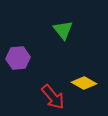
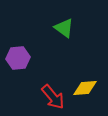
green triangle: moved 1 px right, 2 px up; rotated 15 degrees counterclockwise
yellow diamond: moved 1 px right, 5 px down; rotated 35 degrees counterclockwise
